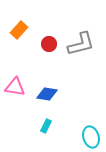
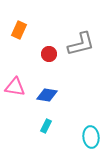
orange rectangle: rotated 18 degrees counterclockwise
red circle: moved 10 px down
blue diamond: moved 1 px down
cyan ellipse: rotated 10 degrees clockwise
